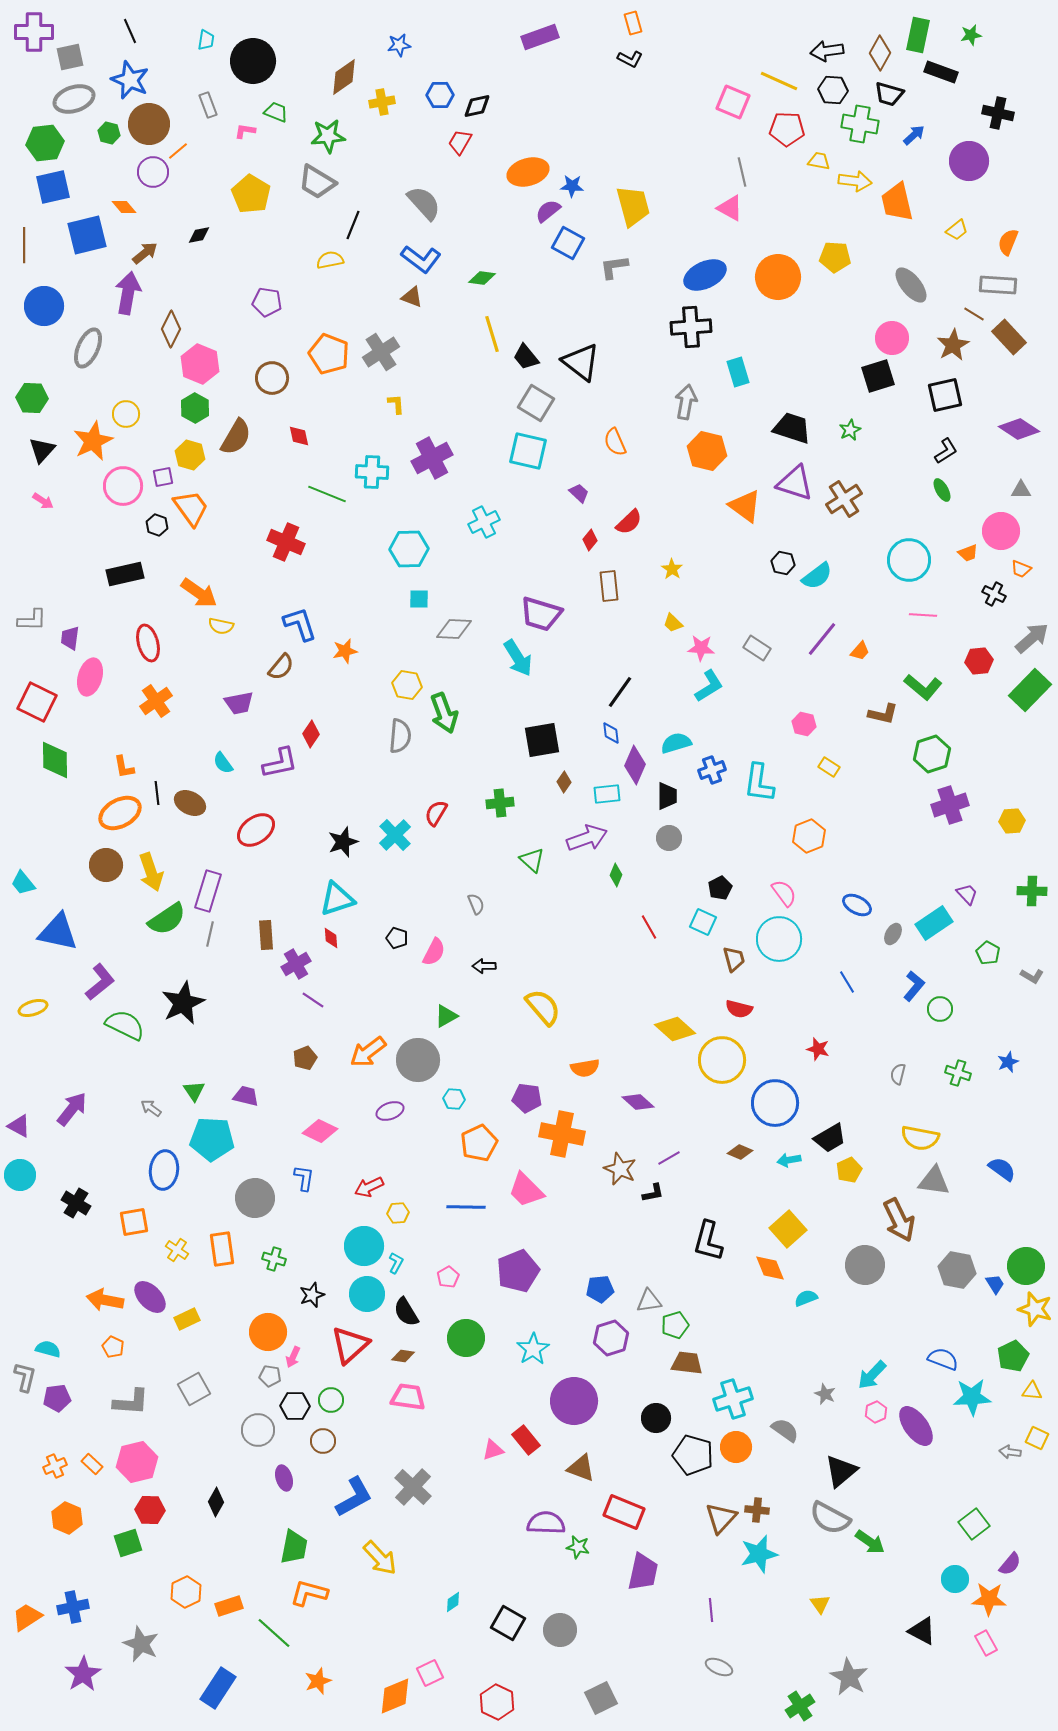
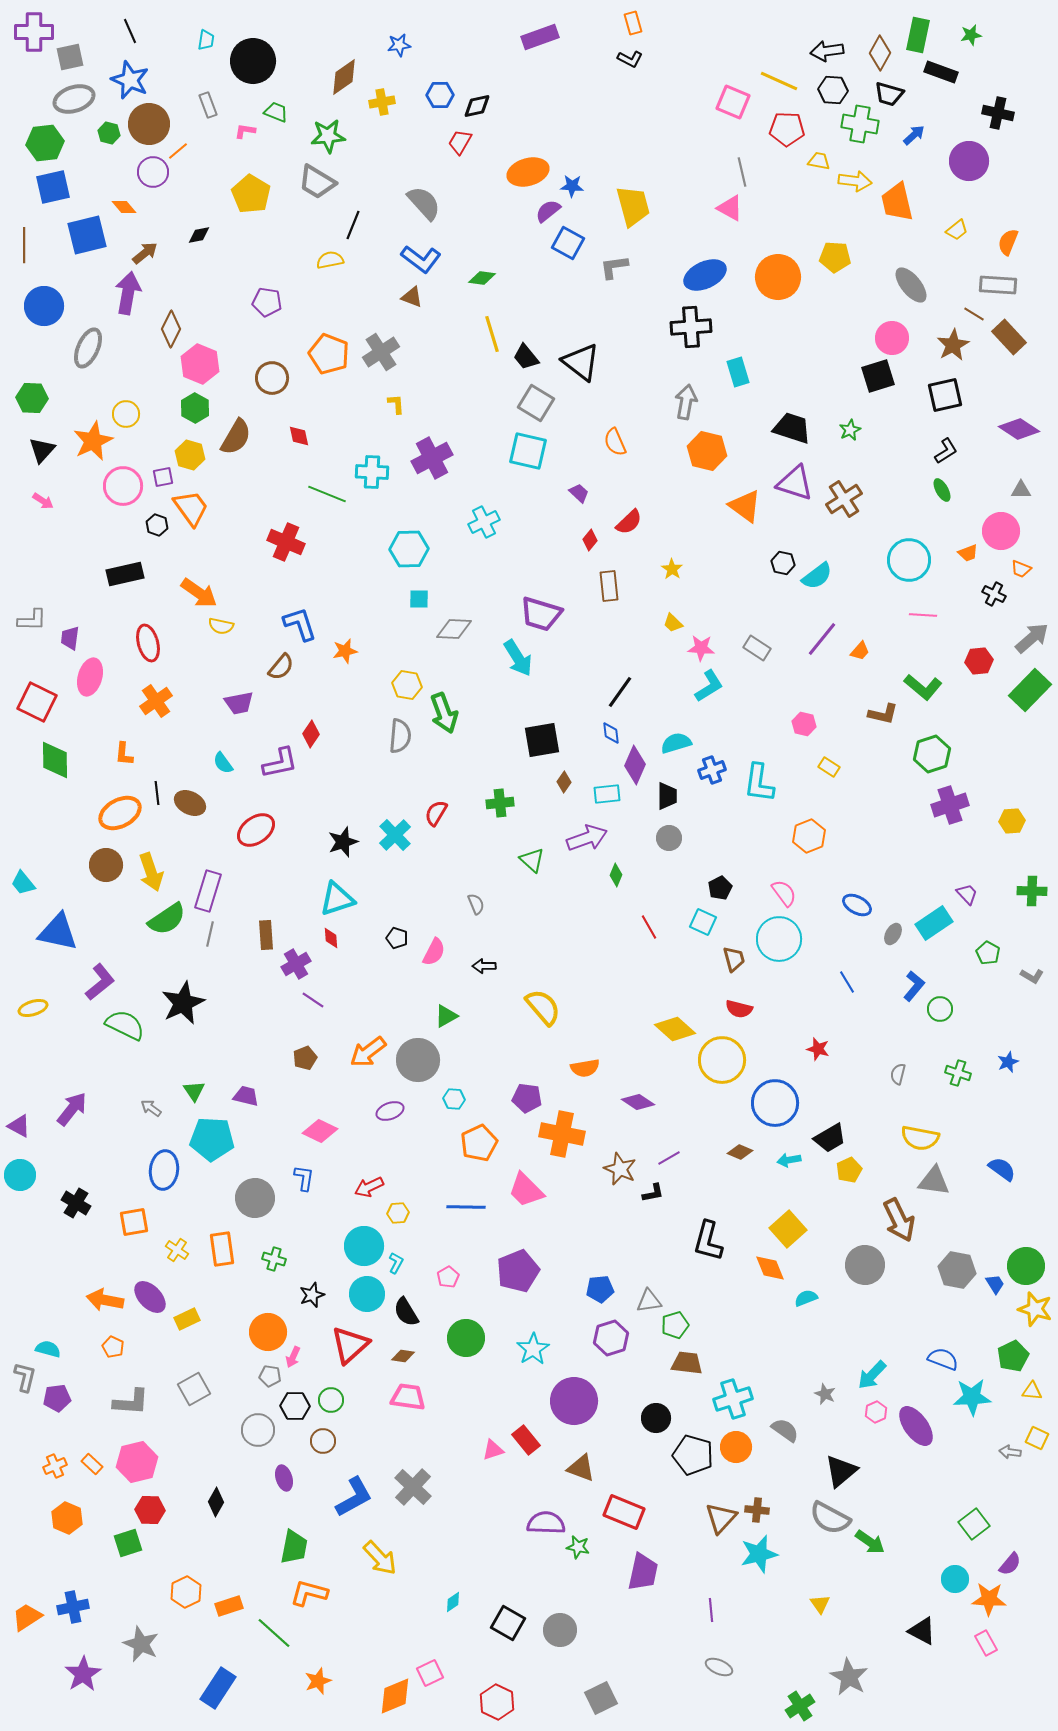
orange L-shape at (124, 767): moved 13 px up; rotated 15 degrees clockwise
purple diamond at (638, 1102): rotated 8 degrees counterclockwise
